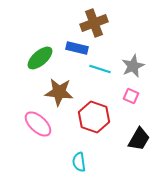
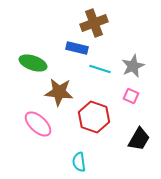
green ellipse: moved 7 px left, 5 px down; rotated 60 degrees clockwise
